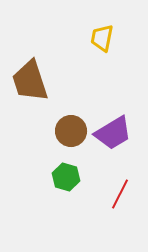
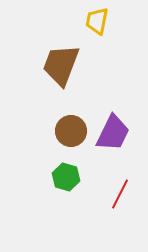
yellow trapezoid: moved 5 px left, 17 px up
brown trapezoid: moved 31 px right, 16 px up; rotated 39 degrees clockwise
purple trapezoid: rotated 33 degrees counterclockwise
